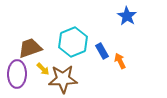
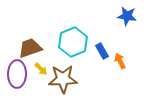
blue star: rotated 24 degrees counterclockwise
yellow arrow: moved 2 px left
